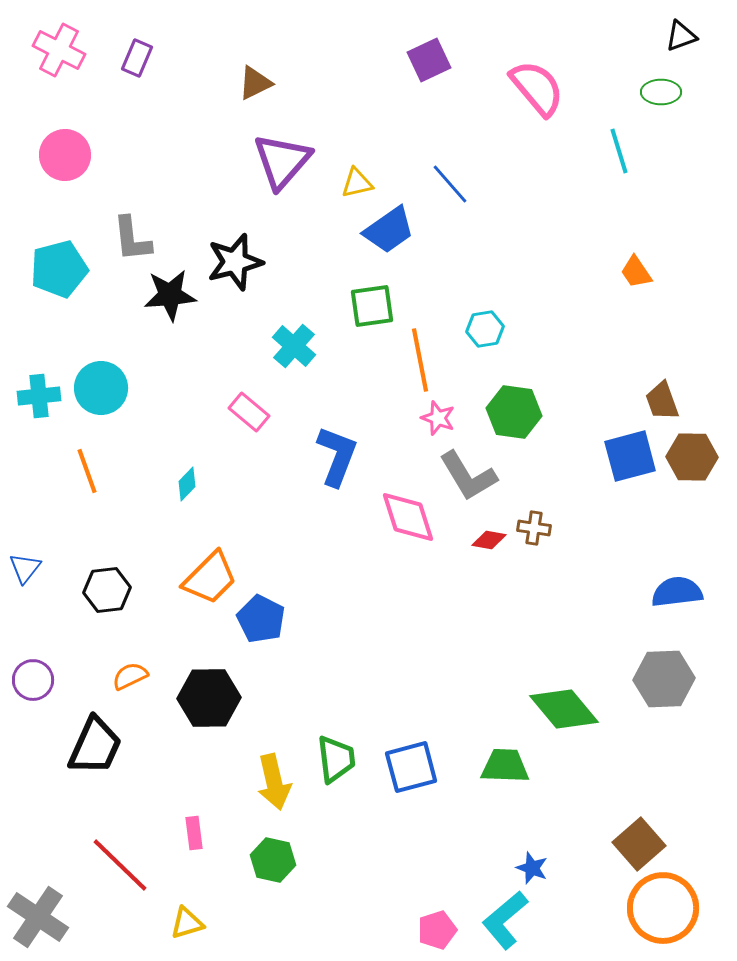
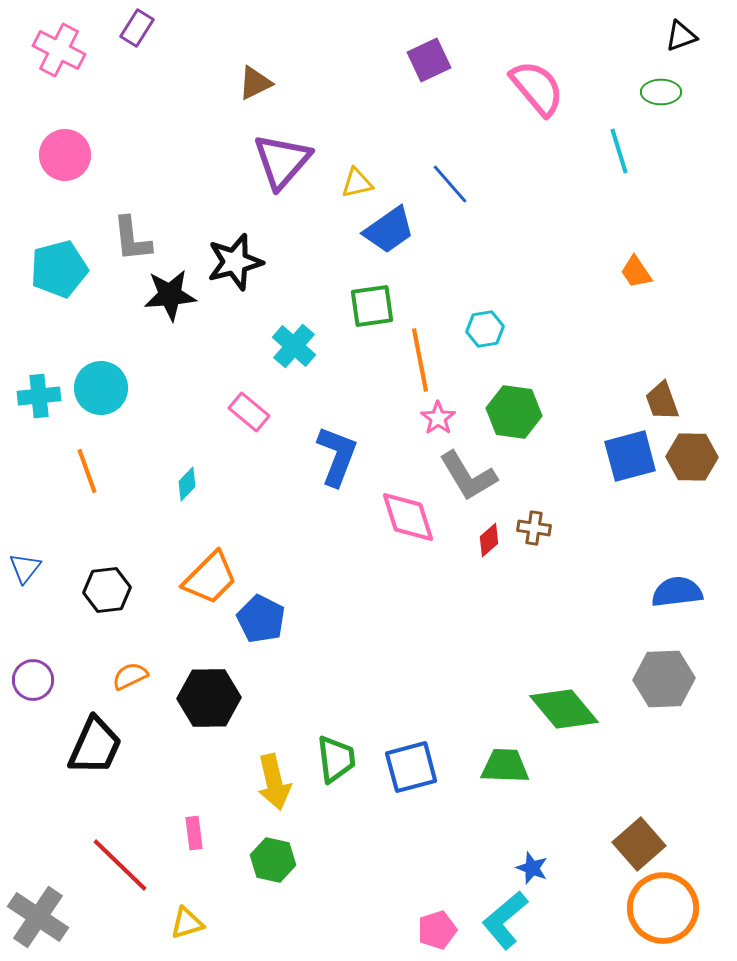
purple rectangle at (137, 58): moved 30 px up; rotated 9 degrees clockwise
pink star at (438, 418): rotated 16 degrees clockwise
red diamond at (489, 540): rotated 52 degrees counterclockwise
